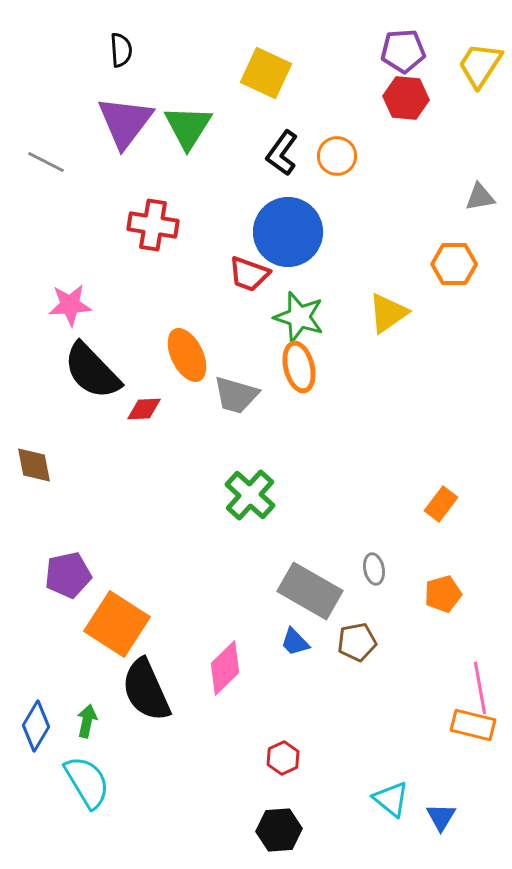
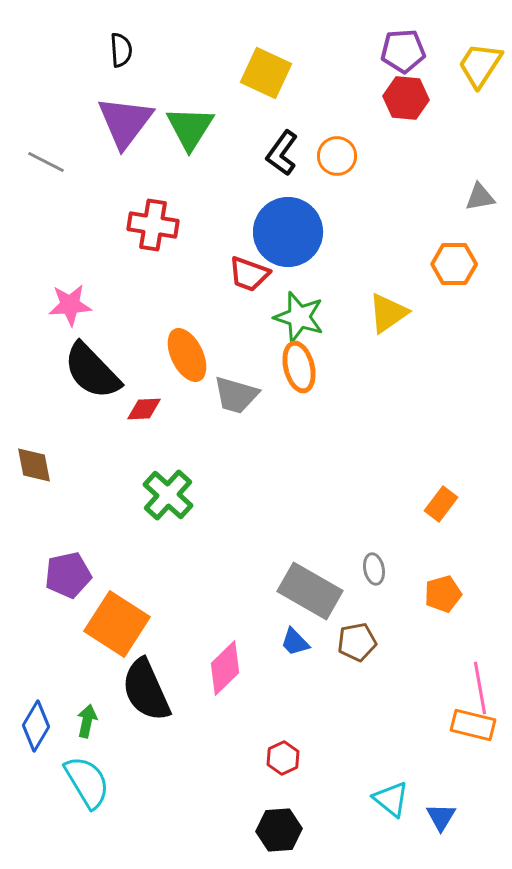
green triangle at (188, 127): moved 2 px right, 1 px down
green cross at (250, 495): moved 82 px left
